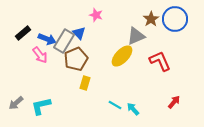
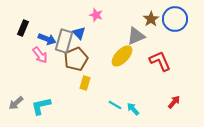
black rectangle: moved 5 px up; rotated 28 degrees counterclockwise
gray rectangle: rotated 15 degrees counterclockwise
